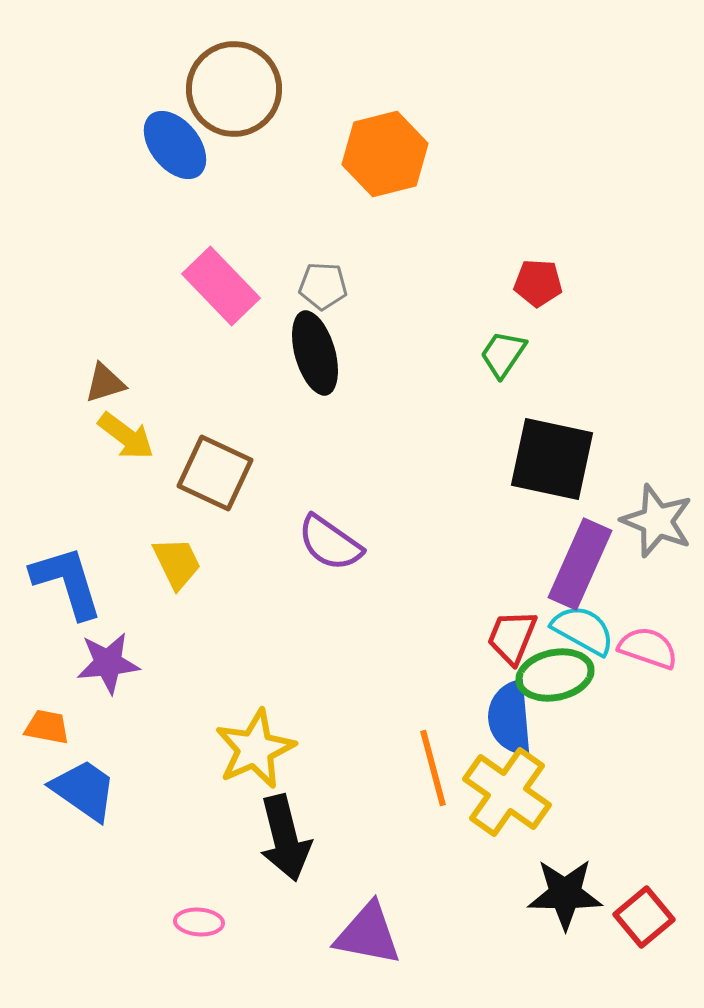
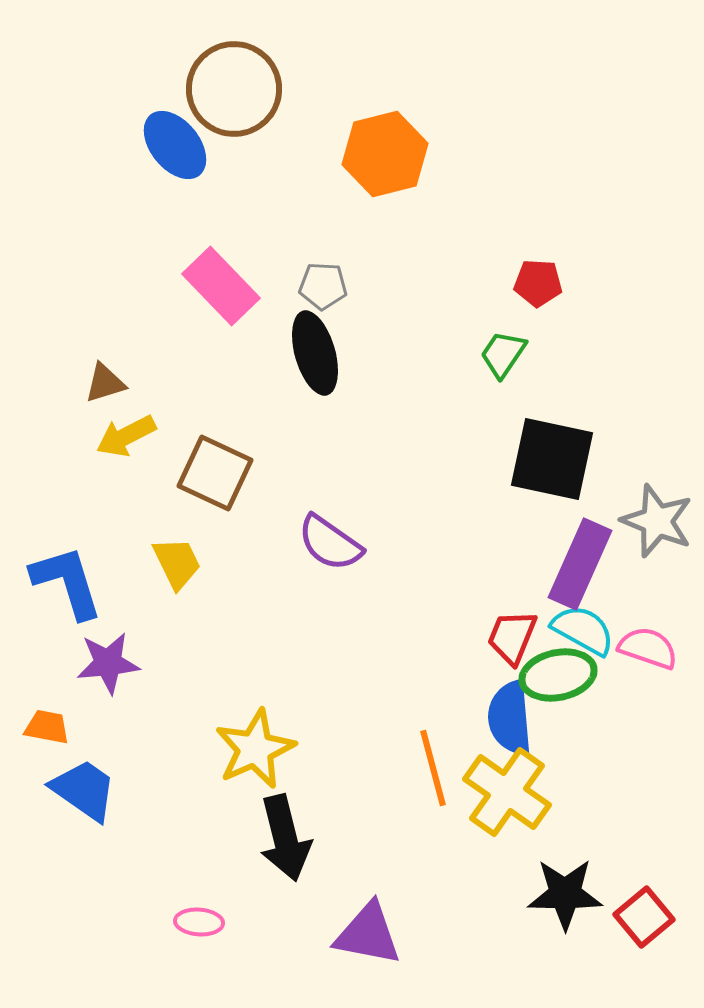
yellow arrow: rotated 116 degrees clockwise
green ellipse: moved 3 px right
